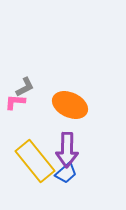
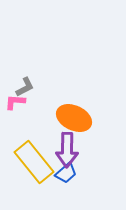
orange ellipse: moved 4 px right, 13 px down
yellow rectangle: moved 1 px left, 1 px down
